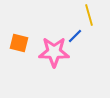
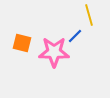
orange square: moved 3 px right
